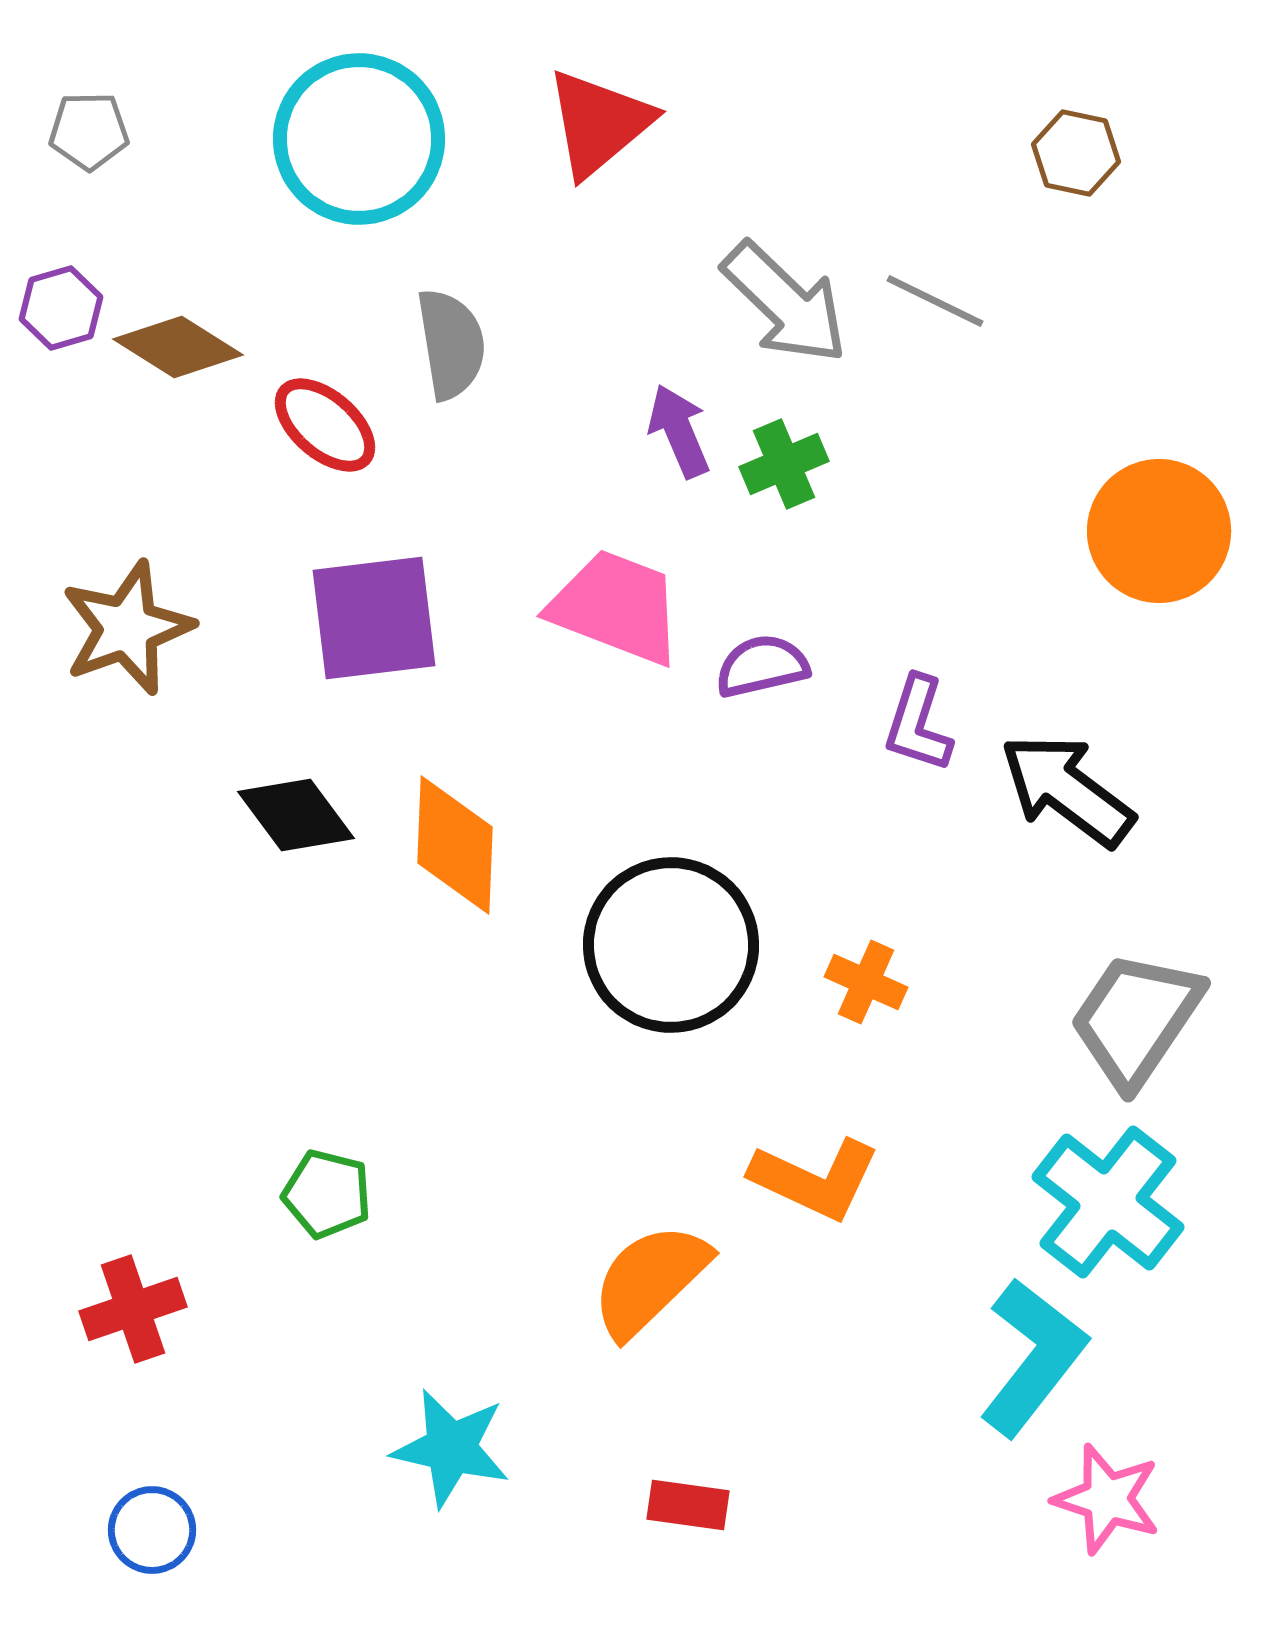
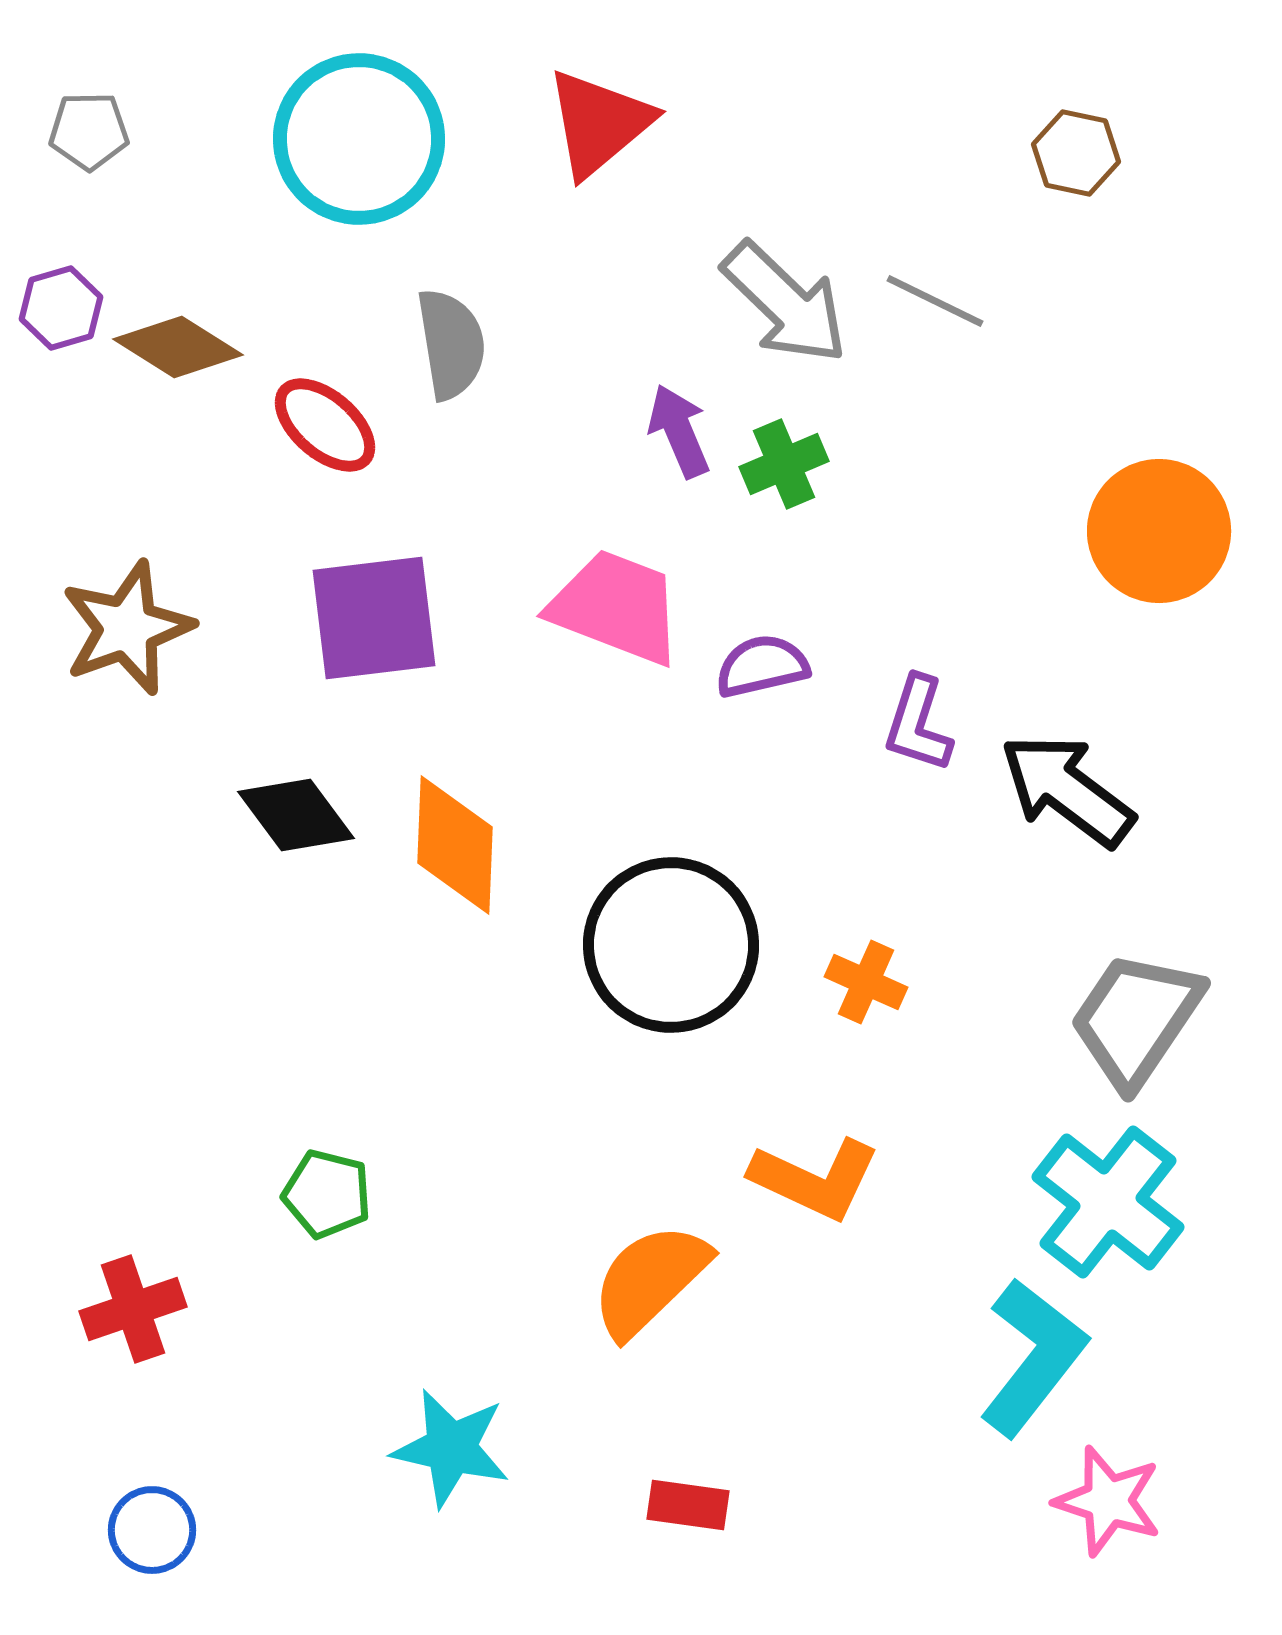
pink star: moved 1 px right, 2 px down
